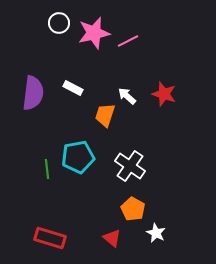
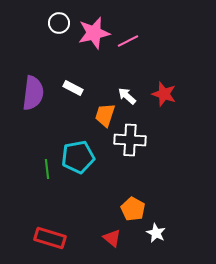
white cross: moved 26 px up; rotated 32 degrees counterclockwise
